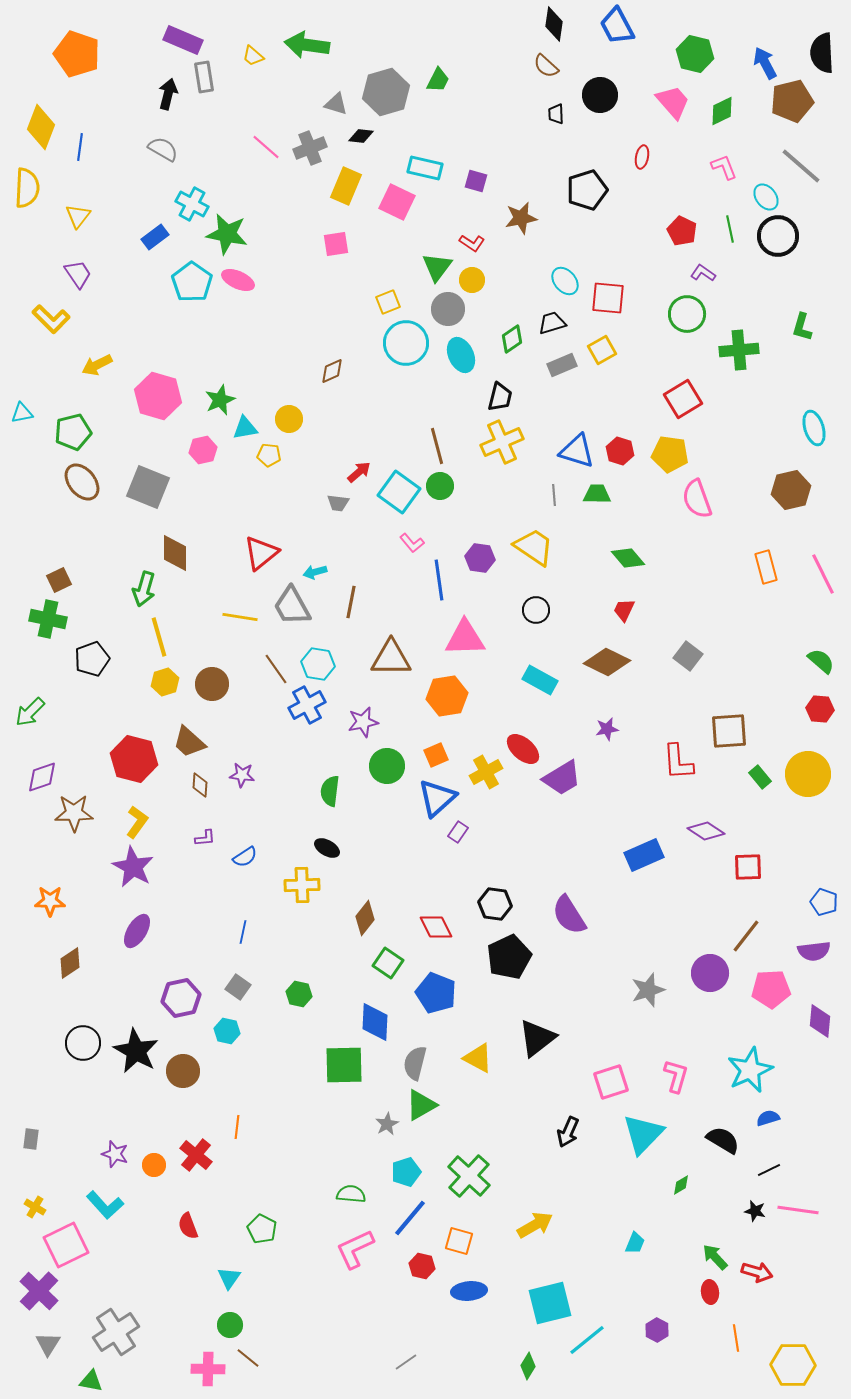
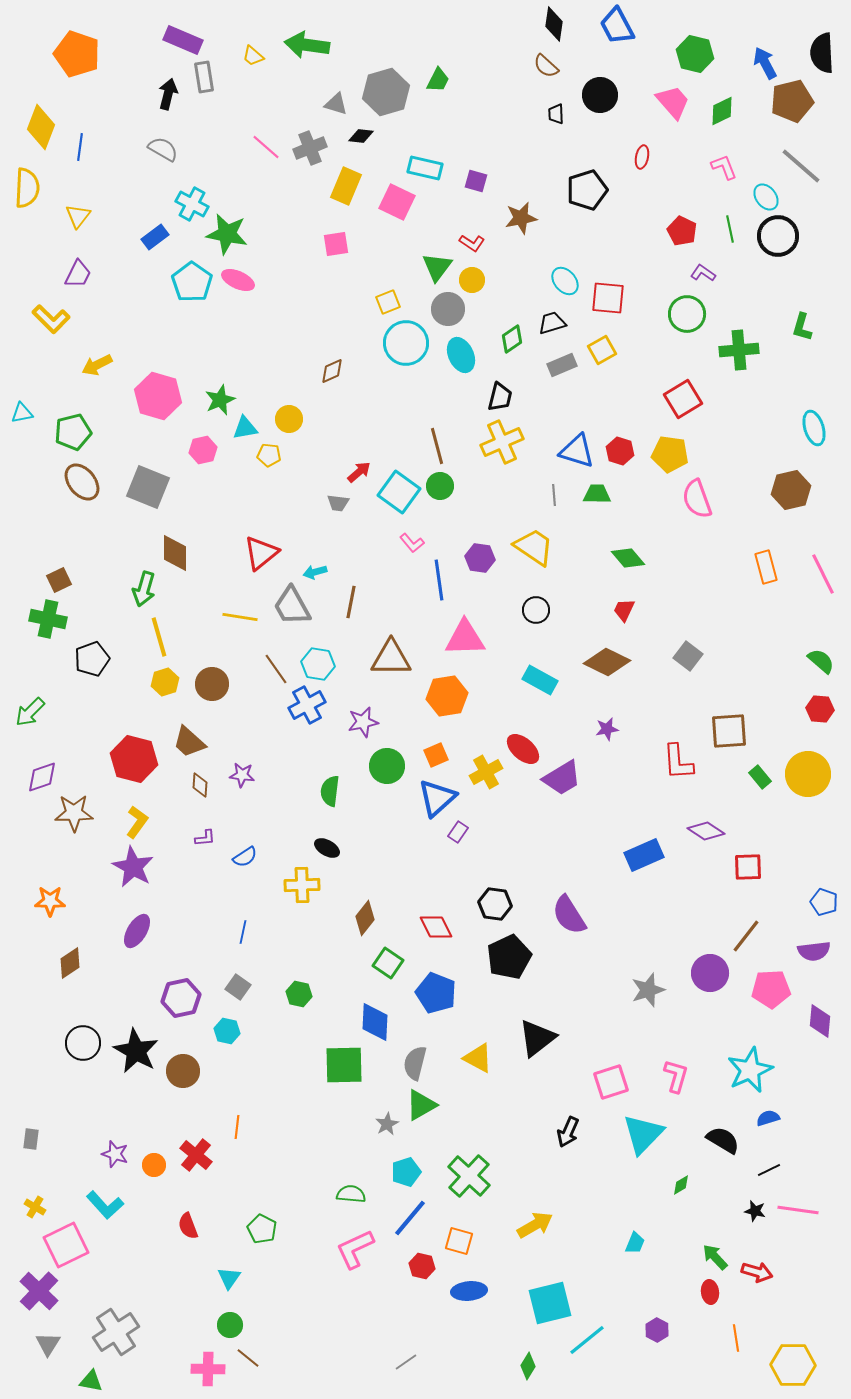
purple trapezoid at (78, 274): rotated 60 degrees clockwise
